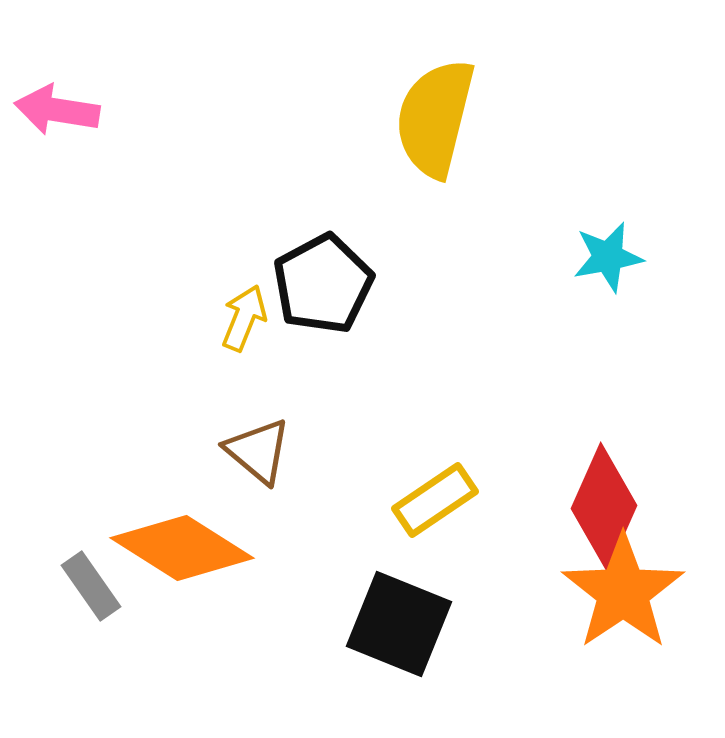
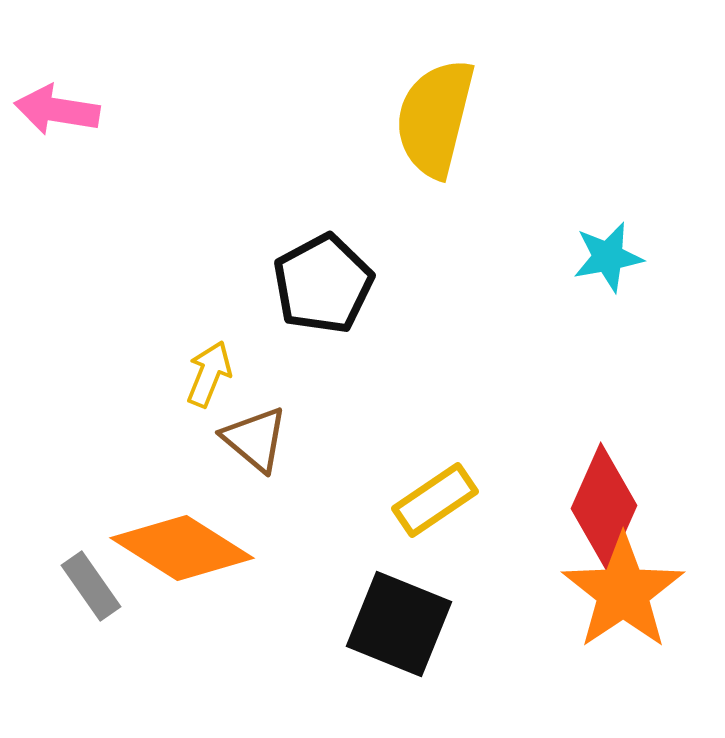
yellow arrow: moved 35 px left, 56 px down
brown triangle: moved 3 px left, 12 px up
